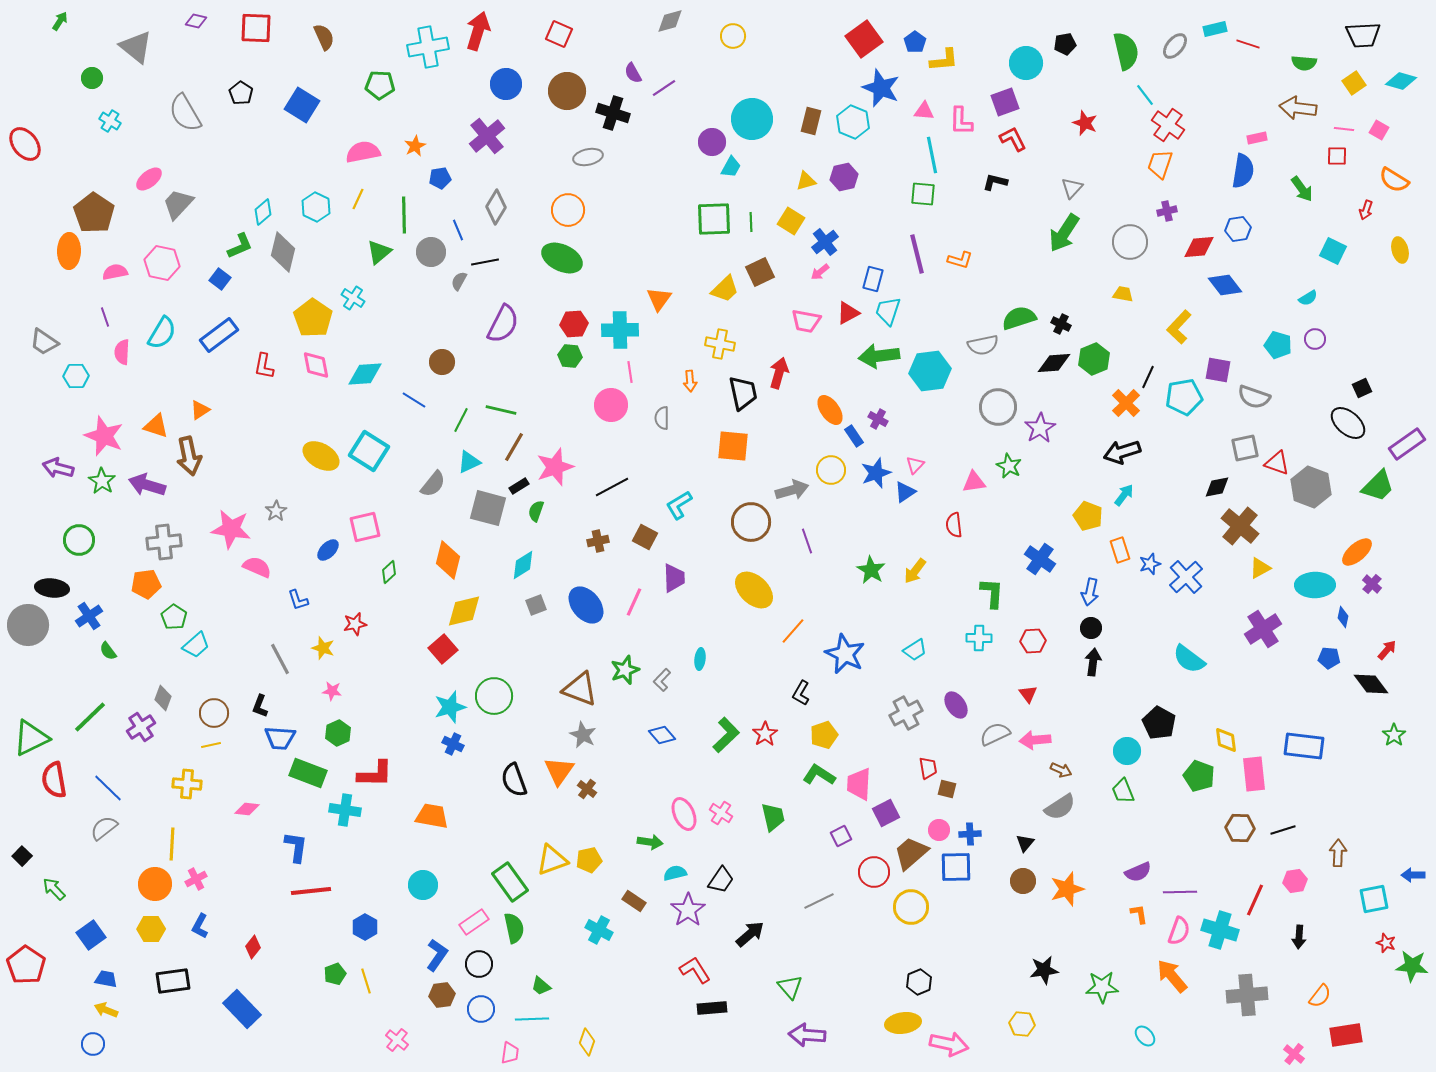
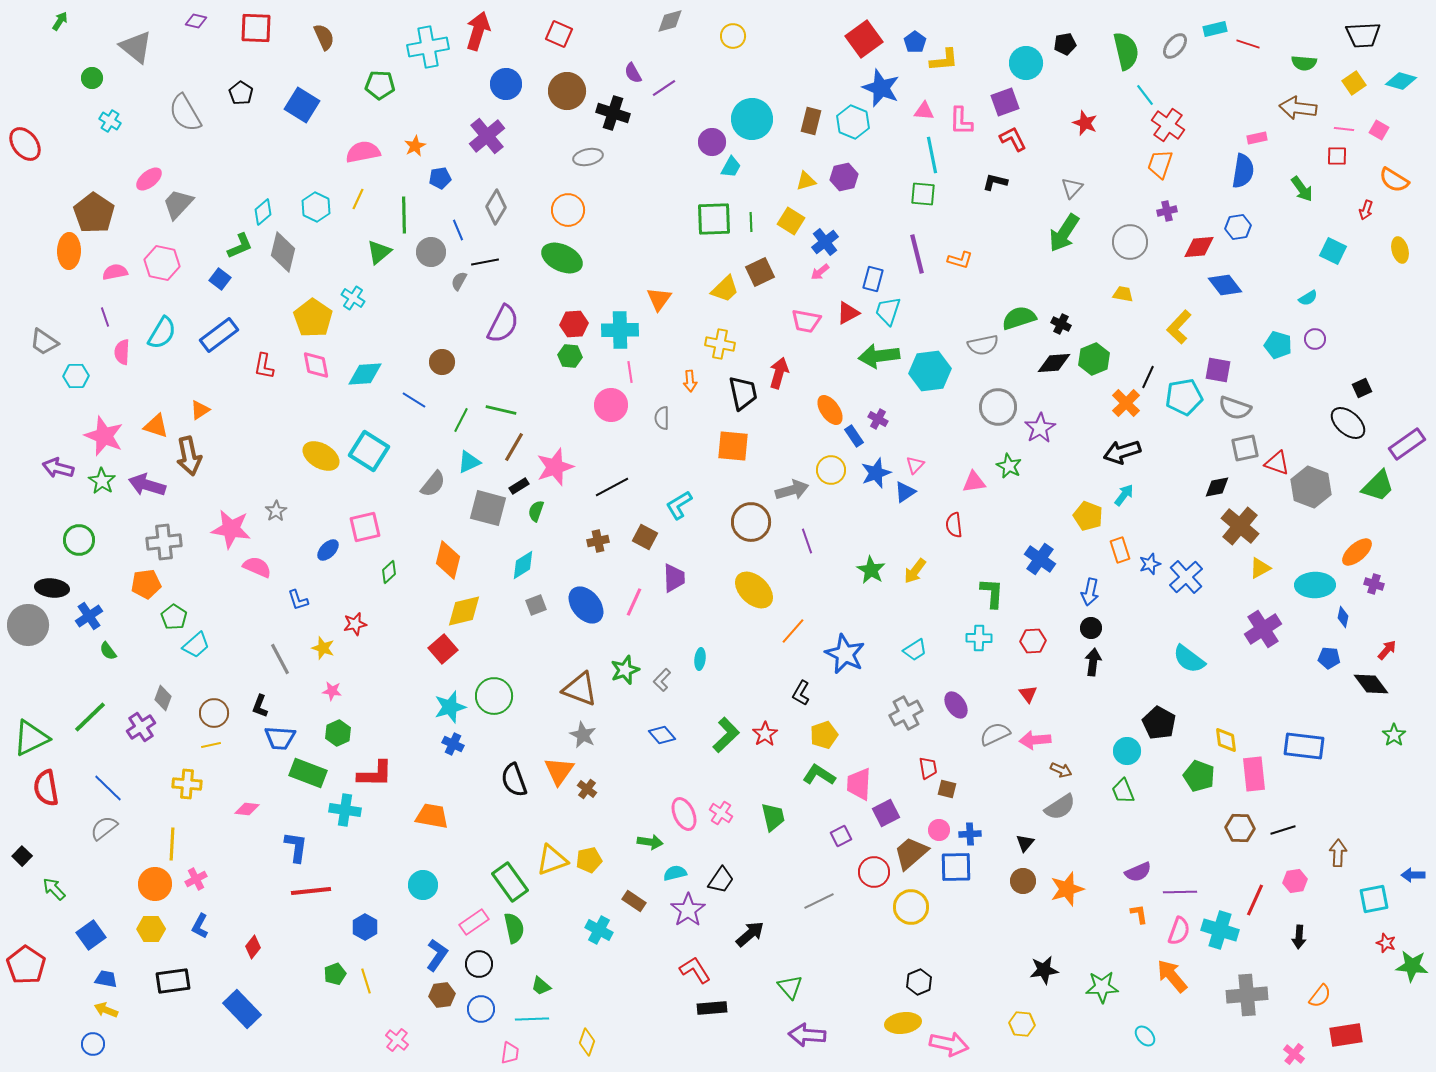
blue hexagon at (1238, 229): moved 2 px up
gray semicircle at (1254, 397): moved 19 px left, 11 px down
purple cross at (1372, 584): moved 2 px right; rotated 24 degrees counterclockwise
red semicircle at (54, 780): moved 8 px left, 8 px down
